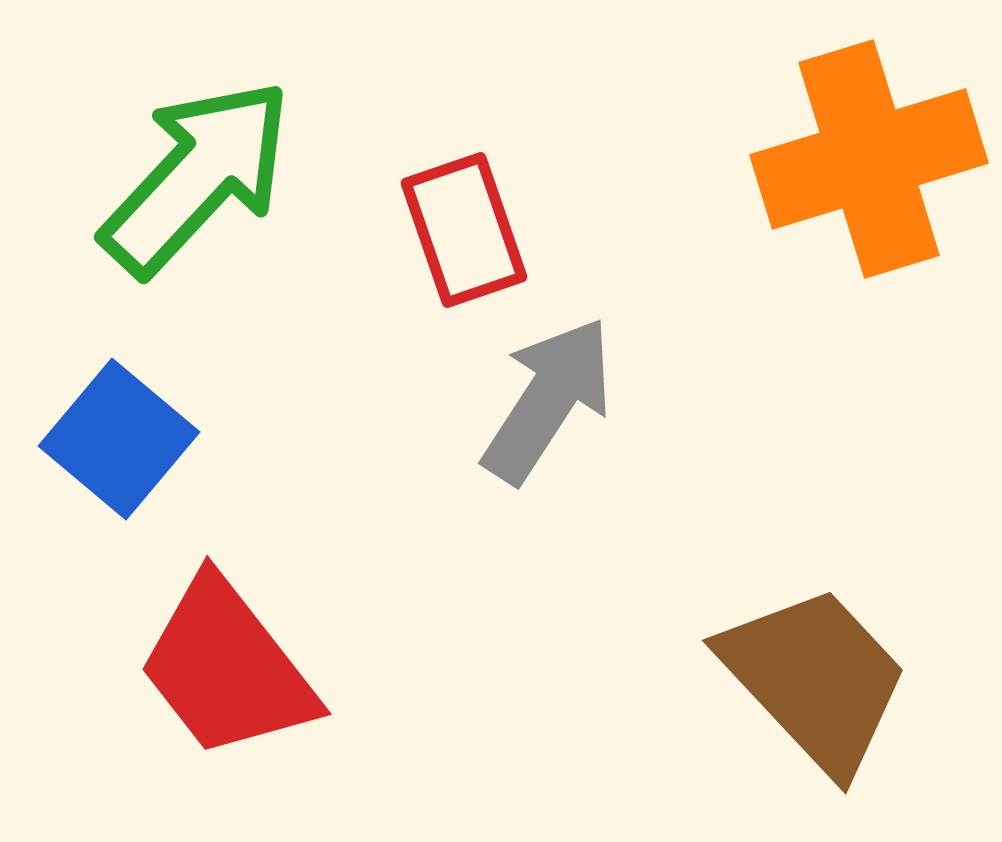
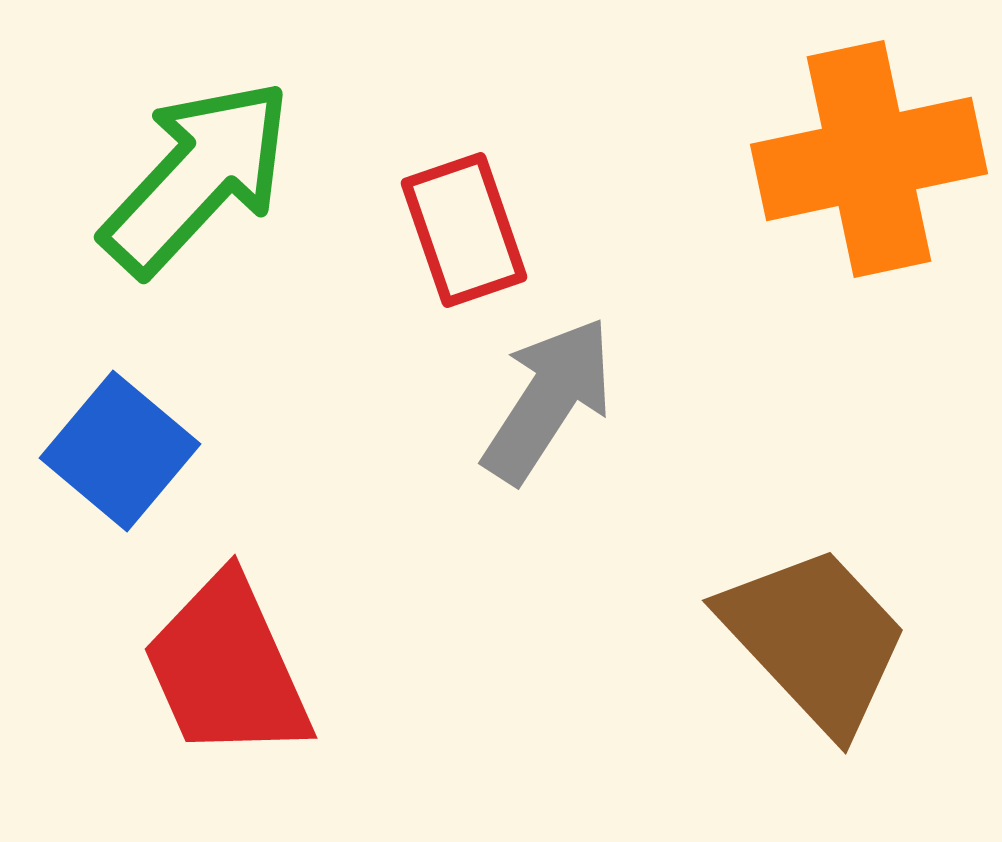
orange cross: rotated 5 degrees clockwise
blue square: moved 1 px right, 12 px down
red trapezoid: rotated 14 degrees clockwise
brown trapezoid: moved 40 px up
